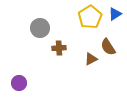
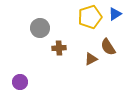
yellow pentagon: rotated 15 degrees clockwise
purple circle: moved 1 px right, 1 px up
